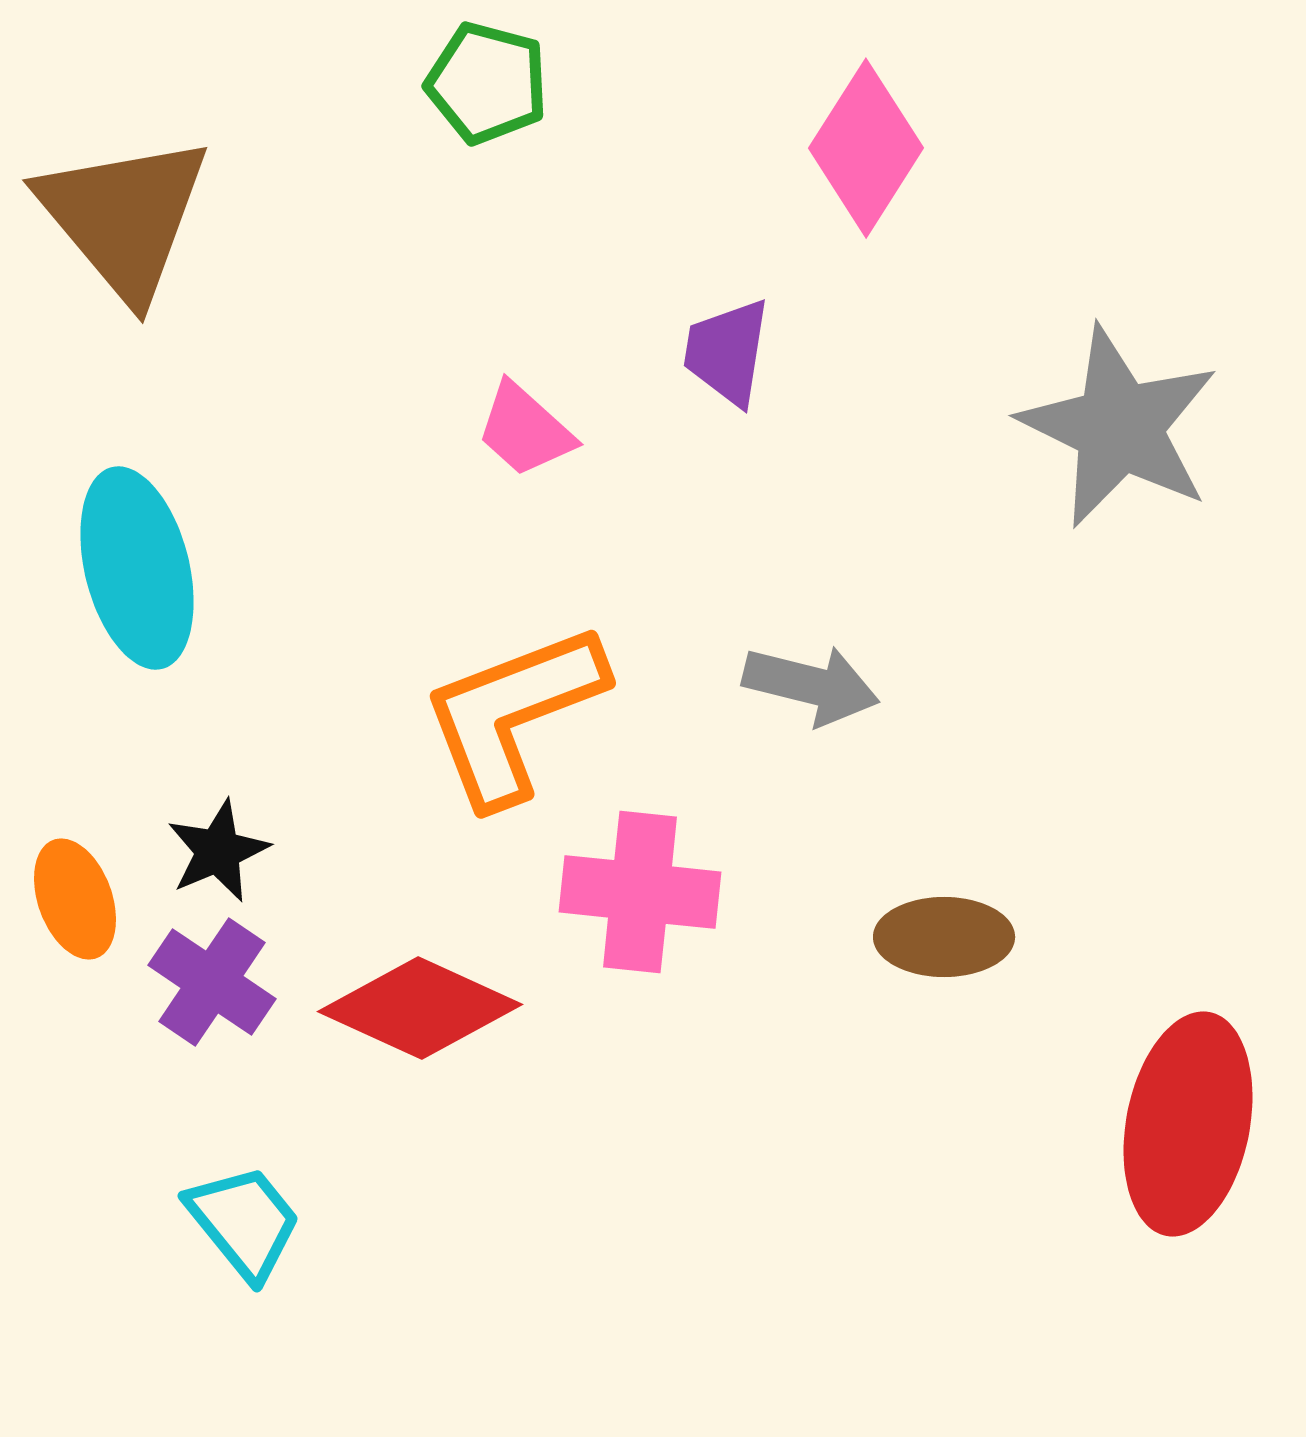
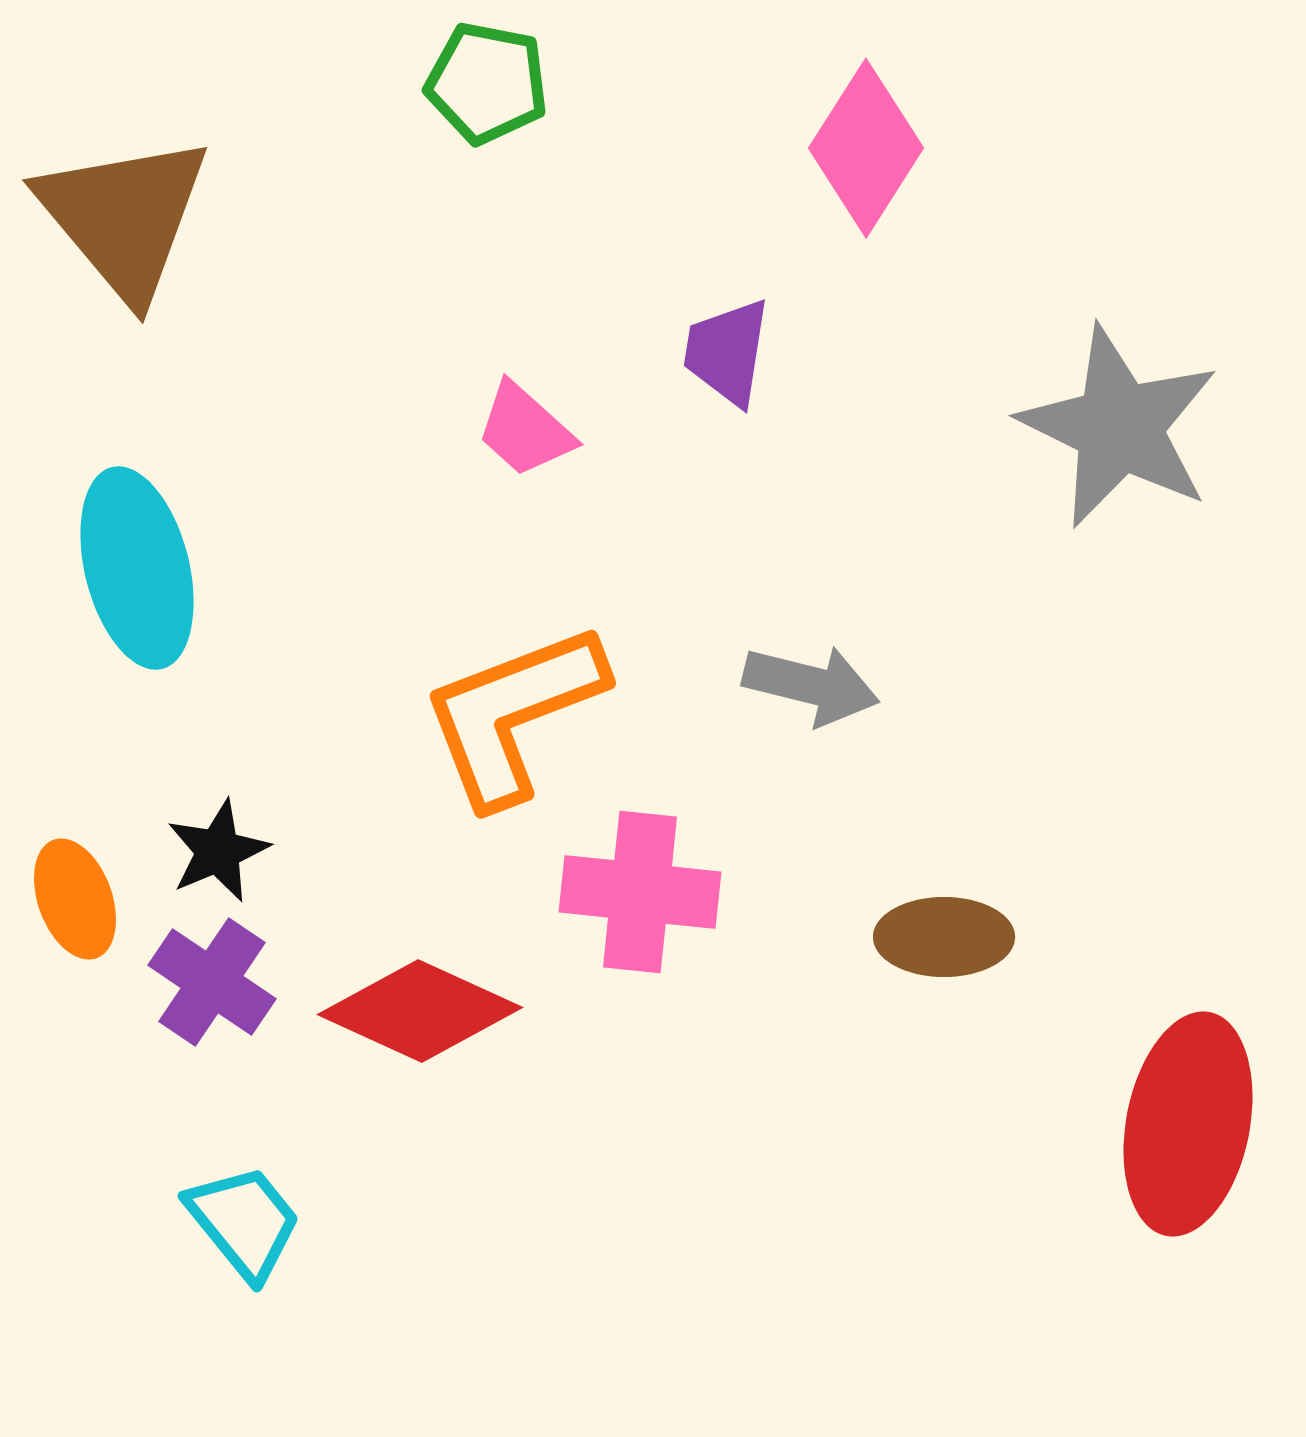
green pentagon: rotated 4 degrees counterclockwise
red diamond: moved 3 px down
